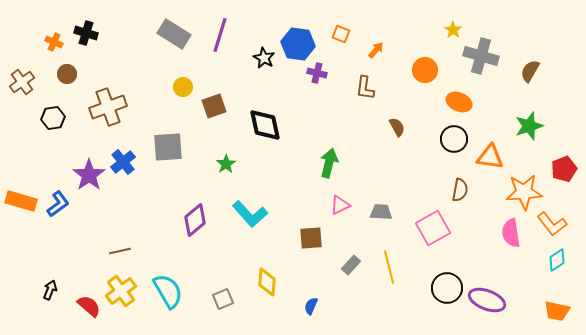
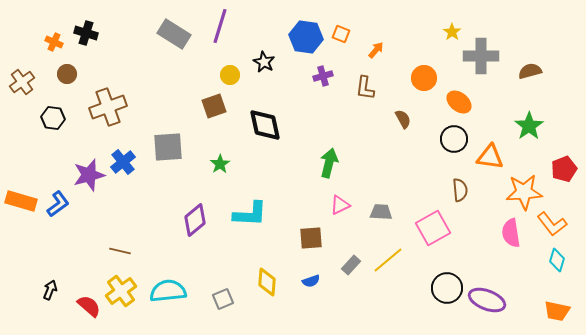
yellow star at (453, 30): moved 1 px left, 2 px down
purple line at (220, 35): moved 9 px up
blue hexagon at (298, 44): moved 8 px right, 7 px up
gray cross at (481, 56): rotated 16 degrees counterclockwise
black star at (264, 58): moved 4 px down
orange circle at (425, 70): moved 1 px left, 8 px down
brown semicircle at (530, 71): rotated 45 degrees clockwise
purple cross at (317, 73): moved 6 px right, 3 px down; rotated 30 degrees counterclockwise
yellow circle at (183, 87): moved 47 px right, 12 px up
orange ellipse at (459, 102): rotated 15 degrees clockwise
black hexagon at (53, 118): rotated 15 degrees clockwise
green star at (529, 126): rotated 16 degrees counterclockwise
brown semicircle at (397, 127): moved 6 px right, 8 px up
green star at (226, 164): moved 6 px left
purple star at (89, 175): rotated 20 degrees clockwise
brown semicircle at (460, 190): rotated 15 degrees counterclockwise
cyan L-shape at (250, 214): rotated 45 degrees counterclockwise
brown line at (120, 251): rotated 25 degrees clockwise
cyan diamond at (557, 260): rotated 40 degrees counterclockwise
yellow line at (389, 267): moved 1 px left, 7 px up; rotated 64 degrees clockwise
cyan semicircle at (168, 291): rotated 66 degrees counterclockwise
blue semicircle at (311, 306): moved 25 px up; rotated 132 degrees counterclockwise
